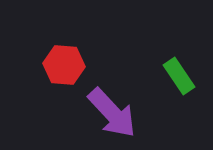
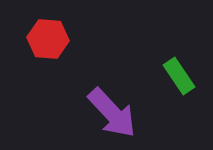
red hexagon: moved 16 px left, 26 px up
